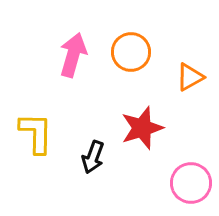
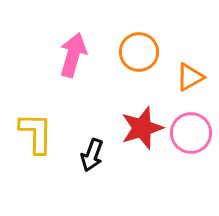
orange circle: moved 8 px right
black arrow: moved 1 px left, 2 px up
pink circle: moved 50 px up
